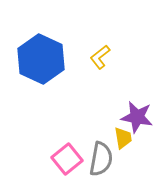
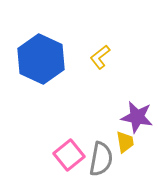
yellow trapezoid: moved 2 px right, 4 px down
pink square: moved 2 px right, 4 px up
